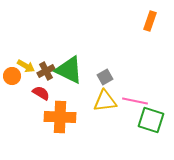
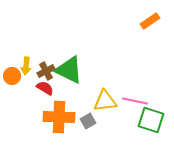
orange rectangle: rotated 36 degrees clockwise
yellow arrow: rotated 66 degrees clockwise
gray square: moved 17 px left, 44 px down
red semicircle: moved 4 px right, 5 px up
orange cross: moved 1 px left
